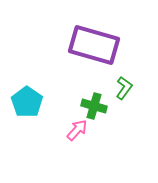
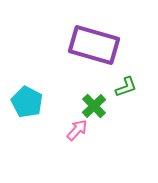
green L-shape: moved 2 px right, 1 px up; rotated 35 degrees clockwise
cyan pentagon: rotated 8 degrees counterclockwise
green cross: rotated 30 degrees clockwise
